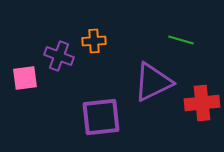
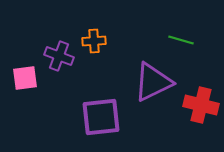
red cross: moved 1 px left, 2 px down; rotated 20 degrees clockwise
